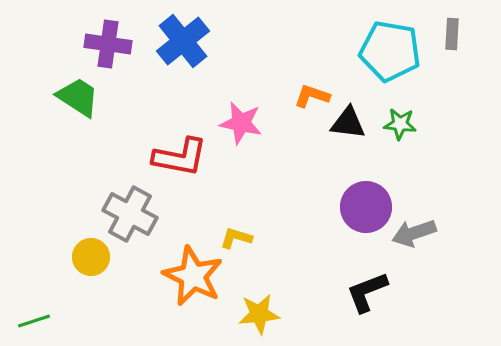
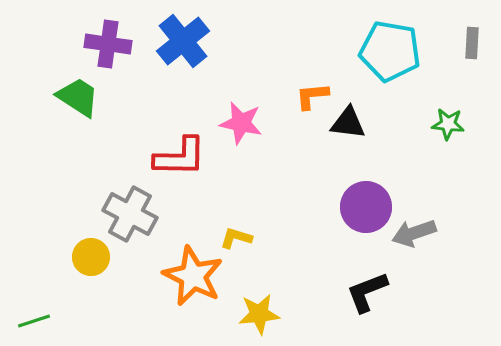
gray rectangle: moved 20 px right, 9 px down
orange L-shape: rotated 24 degrees counterclockwise
green star: moved 48 px right
red L-shape: rotated 10 degrees counterclockwise
